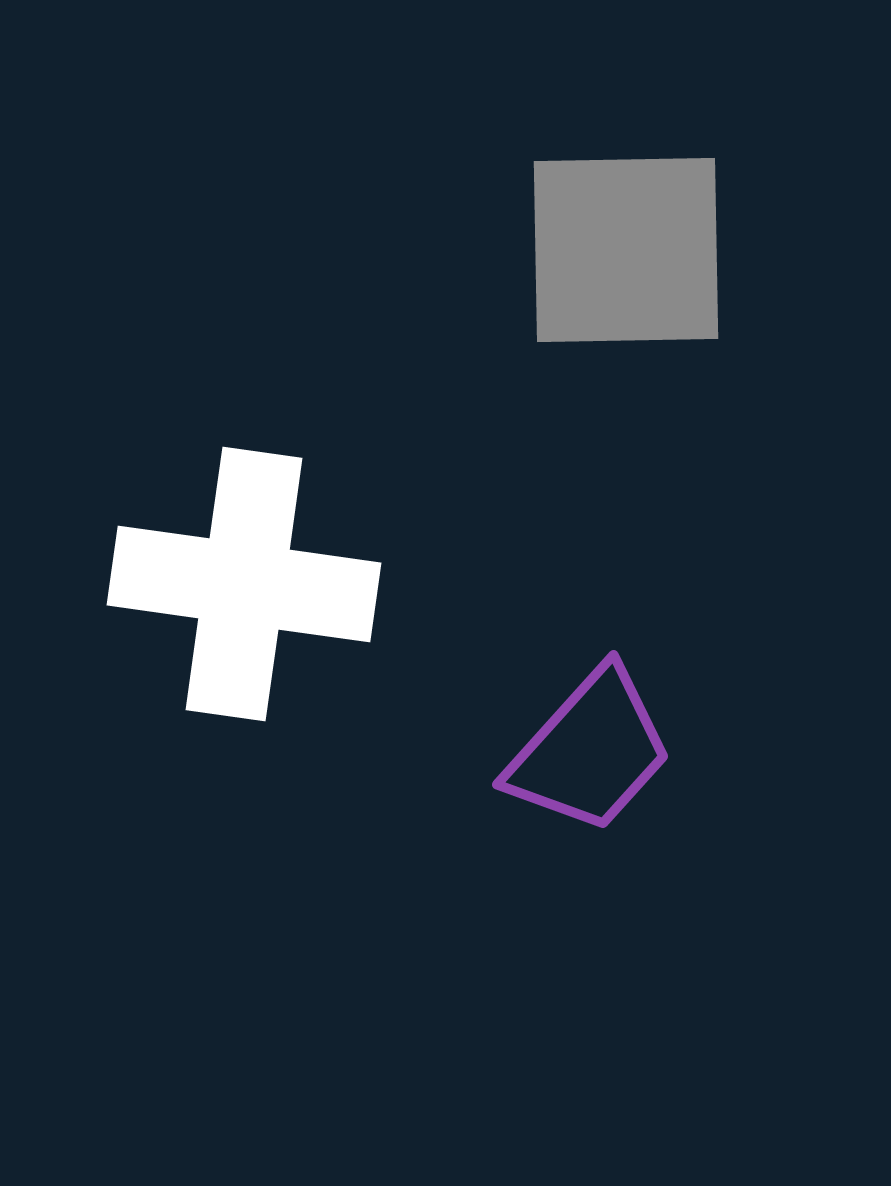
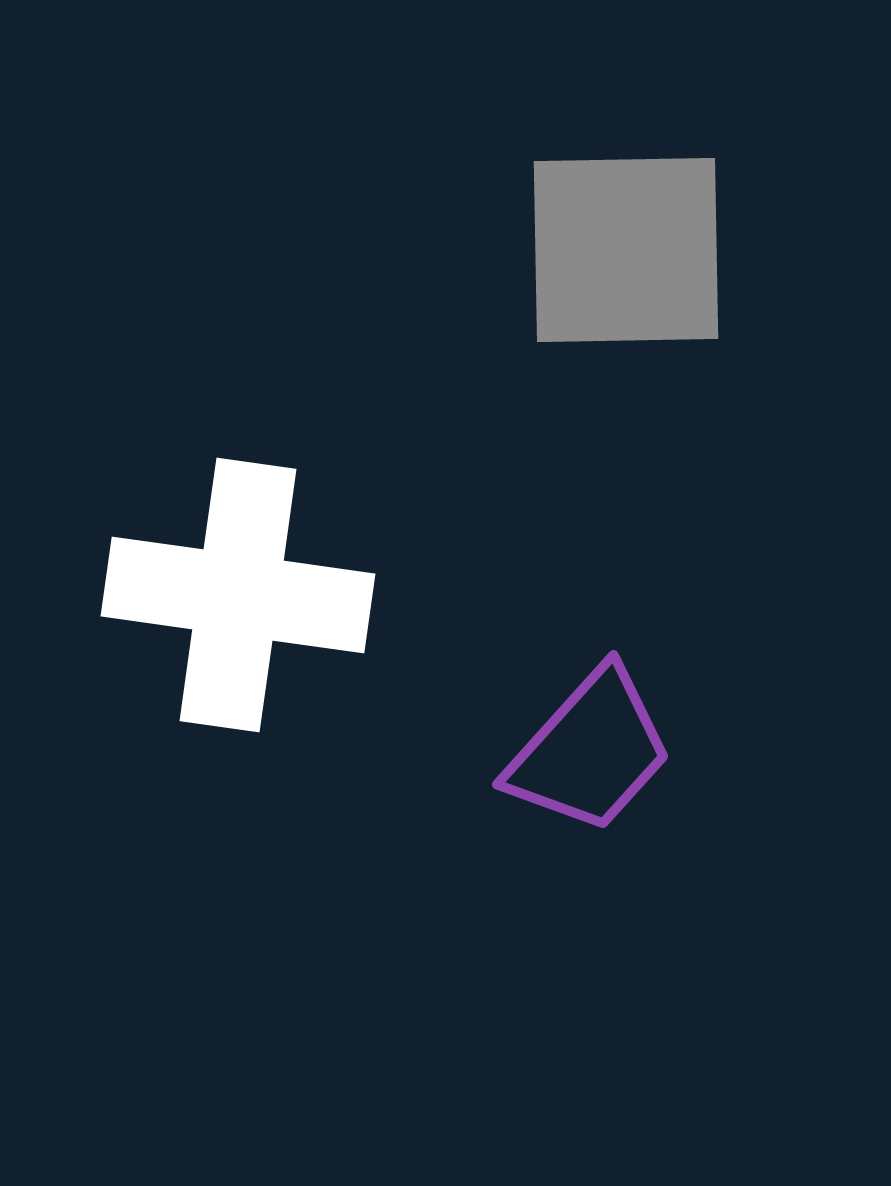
white cross: moved 6 px left, 11 px down
